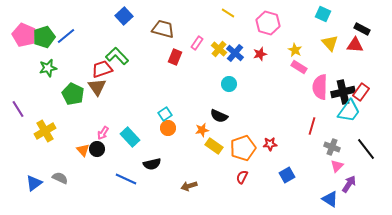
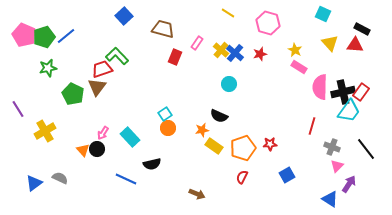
yellow cross at (219, 49): moved 2 px right, 1 px down
brown triangle at (97, 87): rotated 12 degrees clockwise
brown arrow at (189, 186): moved 8 px right, 8 px down; rotated 140 degrees counterclockwise
